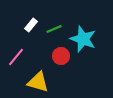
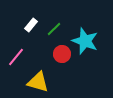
green line: rotated 21 degrees counterclockwise
cyan star: moved 2 px right, 2 px down
red circle: moved 1 px right, 2 px up
